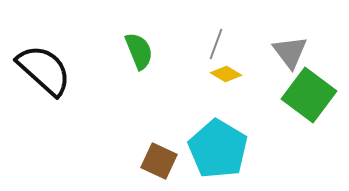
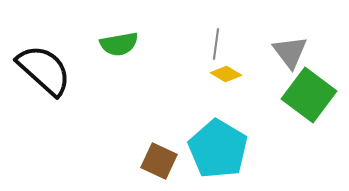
gray line: rotated 12 degrees counterclockwise
green semicircle: moved 20 px left, 7 px up; rotated 102 degrees clockwise
